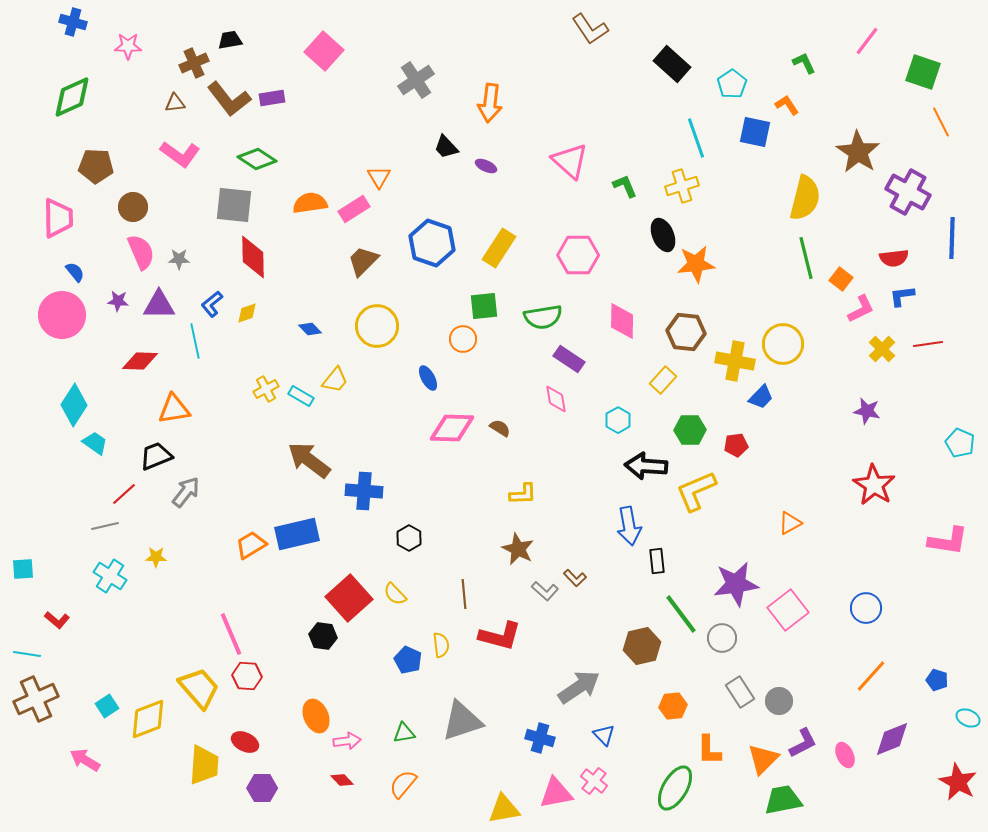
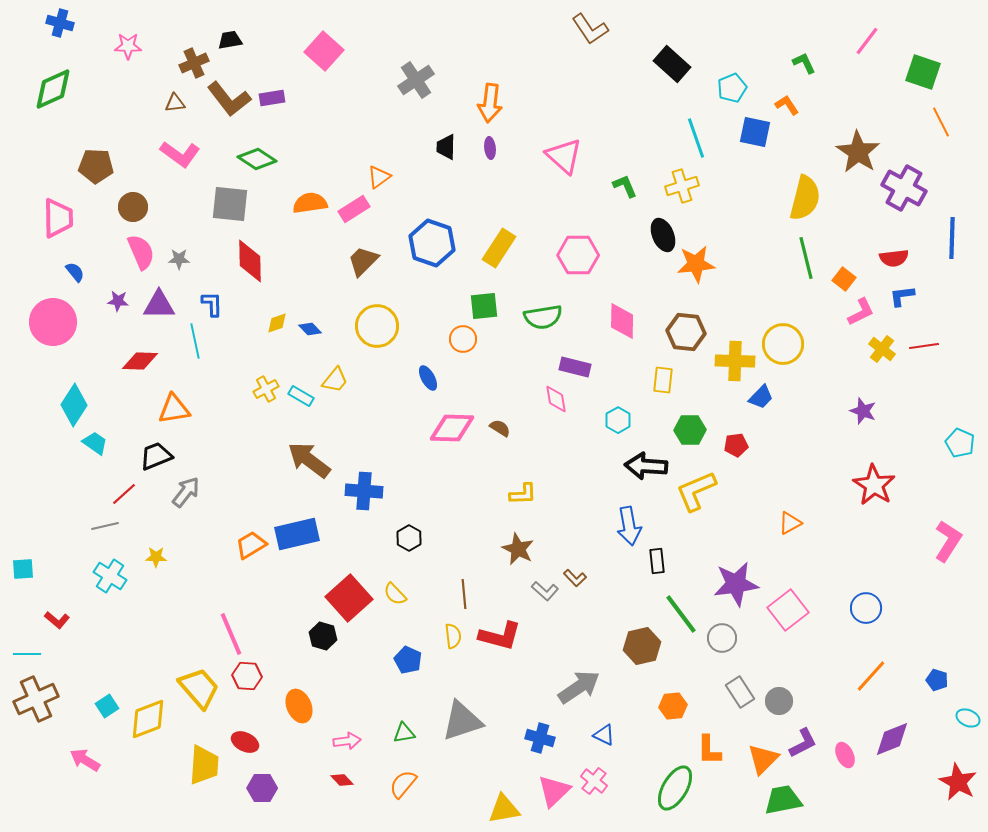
blue cross at (73, 22): moved 13 px left, 1 px down
cyan pentagon at (732, 84): moved 4 px down; rotated 12 degrees clockwise
green diamond at (72, 97): moved 19 px left, 8 px up
black trapezoid at (446, 147): rotated 44 degrees clockwise
pink triangle at (570, 161): moved 6 px left, 5 px up
purple ellipse at (486, 166): moved 4 px right, 18 px up; rotated 60 degrees clockwise
orange triangle at (379, 177): rotated 25 degrees clockwise
purple cross at (908, 192): moved 4 px left, 4 px up
gray square at (234, 205): moved 4 px left, 1 px up
red diamond at (253, 257): moved 3 px left, 4 px down
orange square at (841, 279): moved 3 px right
blue L-shape at (212, 304): rotated 128 degrees clockwise
pink L-shape at (861, 309): moved 3 px down
yellow diamond at (247, 313): moved 30 px right, 10 px down
pink circle at (62, 315): moved 9 px left, 7 px down
red line at (928, 344): moved 4 px left, 2 px down
yellow cross at (882, 349): rotated 8 degrees counterclockwise
purple rectangle at (569, 359): moved 6 px right, 8 px down; rotated 20 degrees counterclockwise
yellow cross at (735, 361): rotated 9 degrees counterclockwise
yellow rectangle at (663, 380): rotated 36 degrees counterclockwise
purple star at (867, 411): moved 4 px left; rotated 8 degrees clockwise
pink L-shape at (948, 541): rotated 66 degrees counterclockwise
black hexagon at (323, 636): rotated 8 degrees clockwise
yellow semicircle at (441, 645): moved 12 px right, 9 px up
cyan line at (27, 654): rotated 8 degrees counterclockwise
orange ellipse at (316, 716): moved 17 px left, 10 px up
blue triangle at (604, 735): rotated 20 degrees counterclockwise
pink triangle at (556, 793): moved 2 px left, 2 px up; rotated 33 degrees counterclockwise
